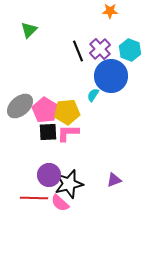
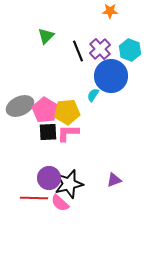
green triangle: moved 17 px right, 6 px down
gray ellipse: rotated 16 degrees clockwise
purple circle: moved 3 px down
